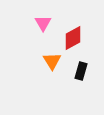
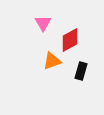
red diamond: moved 3 px left, 2 px down
orange triangle: rotated 42 degrees clockwise
